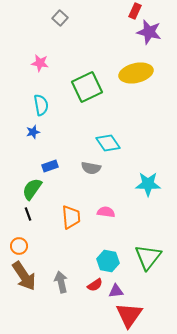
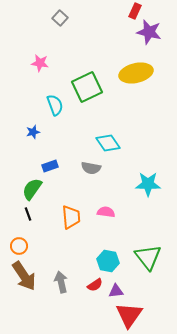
cyan semicircle: moved 14 px right; rotated 10 degrees counterclockwise
green triangle: rotated 16 degrees counterclockwise
